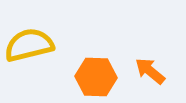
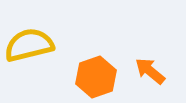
orange hexagon: rotated 21 degrees counterclockwise
